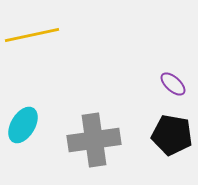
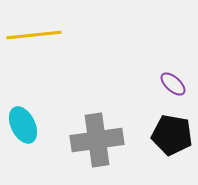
yellow line: moved 2 px right; rotated 6 degrees clockwise
cyan ellipse: rotated 57 degrees counterclockwise
gray cross: moved 3 px right
